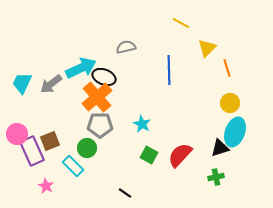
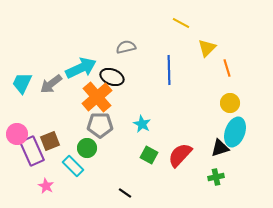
black ellipse: moved 8 px right
